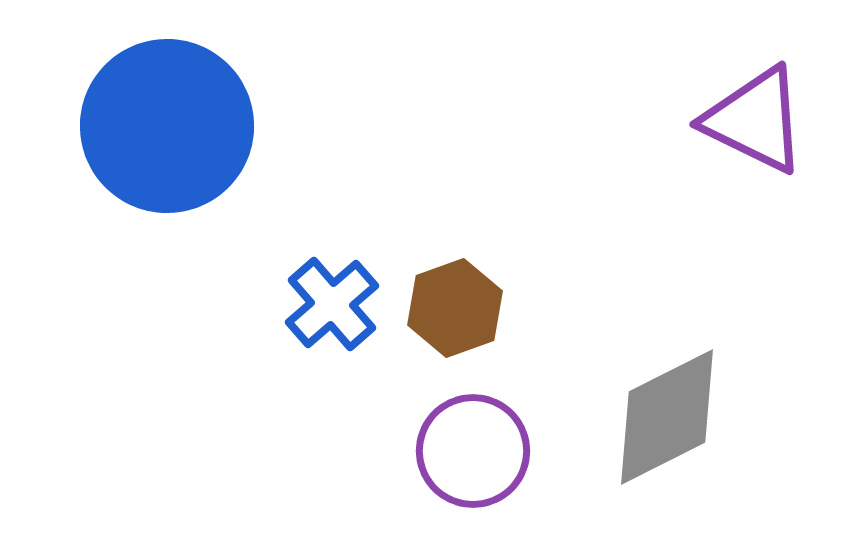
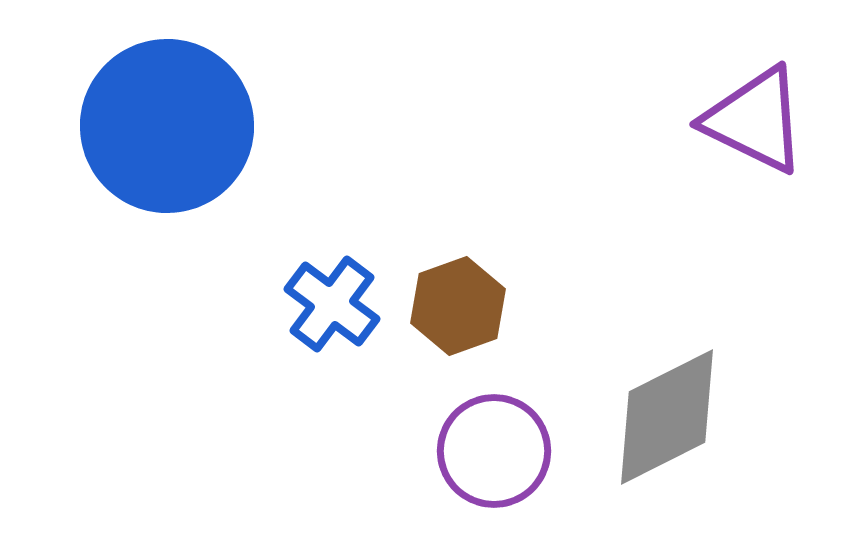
blue cross: rotated 12 degrees counterclockwise
brown hexagon: moved 3 px right, 2 px up
purple circle: moved 21 px right
